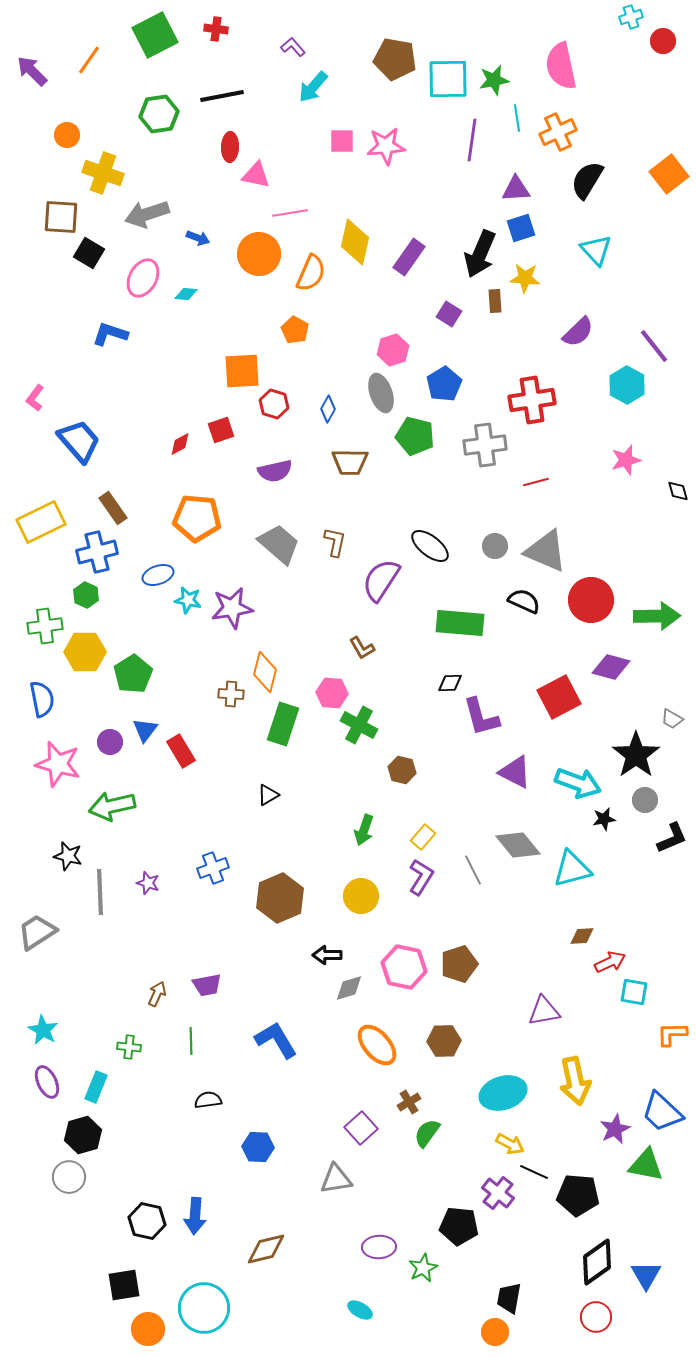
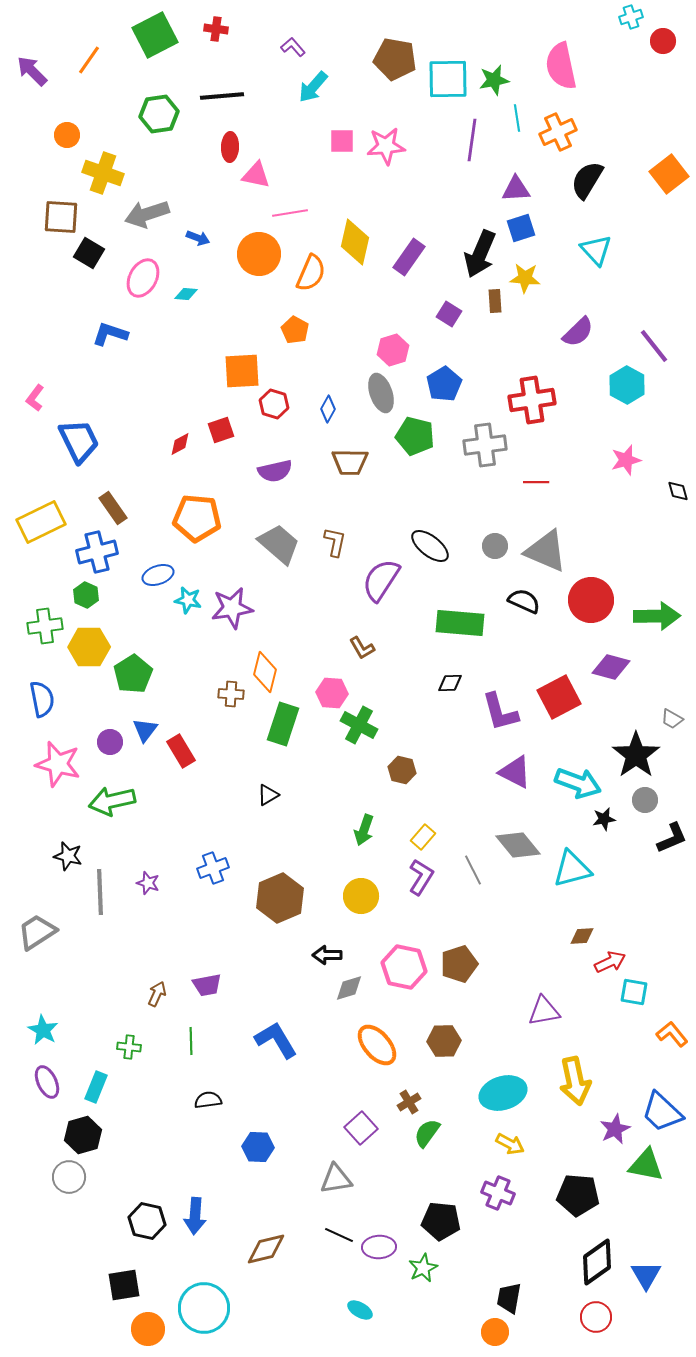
black line at (222, 96): rotated 6 degrees clockwise
blue trapezoid at (79, 441): rotated 15 degrees clockwise
red line at (536, 482): rotated 15 degrees clockwise
yellow hexagon at (85, 652): moved 4 px right, 5 px up
purple L-shape at (481, 717): moved 19 px right, 5 px up
green arrow at (112, 806): moved 5 px up
orange L-shape at (672, 1034): rotated 52 degrees clockwise
black line at (534, 1172): moved 195 px left, 63 px down
purple cross at (498, 1193): rotated 16 degrees counterclockwise
black pentagon at (459, 1226): moved 18 px left, 5 px up
